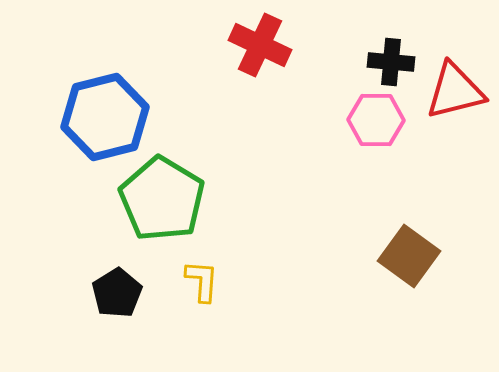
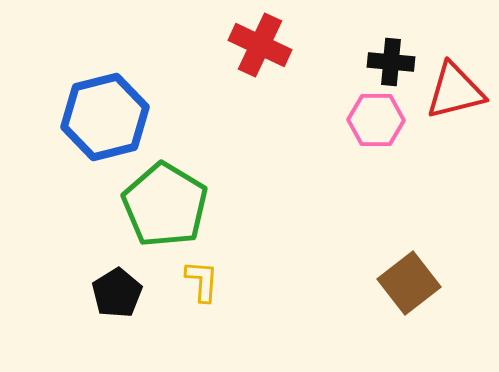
green pentagon: moved 3 px right, 6 px down
brown square: moved 27 px down; rotated 16 degrees clockwise
